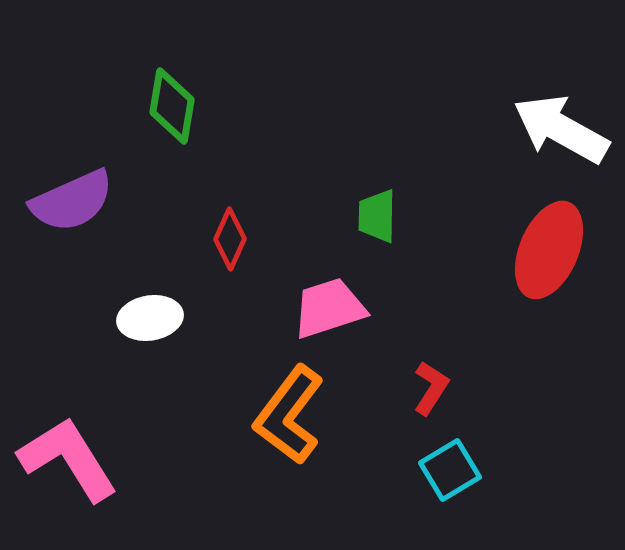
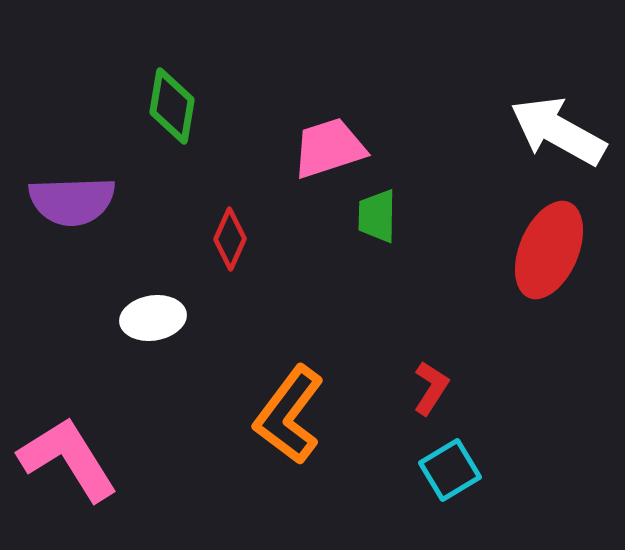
white arrow: moved 3 px left, 2 px down
purple semicircle: rotated 22 degrees clockwise
pink trapezoid: moved 160 px up
white ellipse: moved 3 px right
